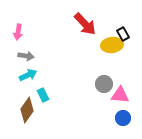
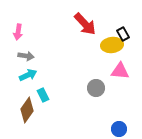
gray circle: moved 8 px left, 4 px down
pink triangle: moved 24 px up
blue circle: moved 4 px left, 11 px down
